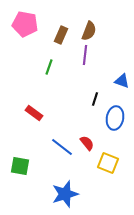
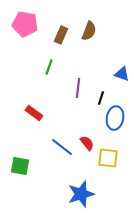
purple line: moved 7 px left, 33 px down
blue triangle: moved 7 px up
black line: moved 6 px right, 1 px up
yellow square: moved 5 px up; rotated 15 degrees counterclockwise
blue star: moved 16 px right
